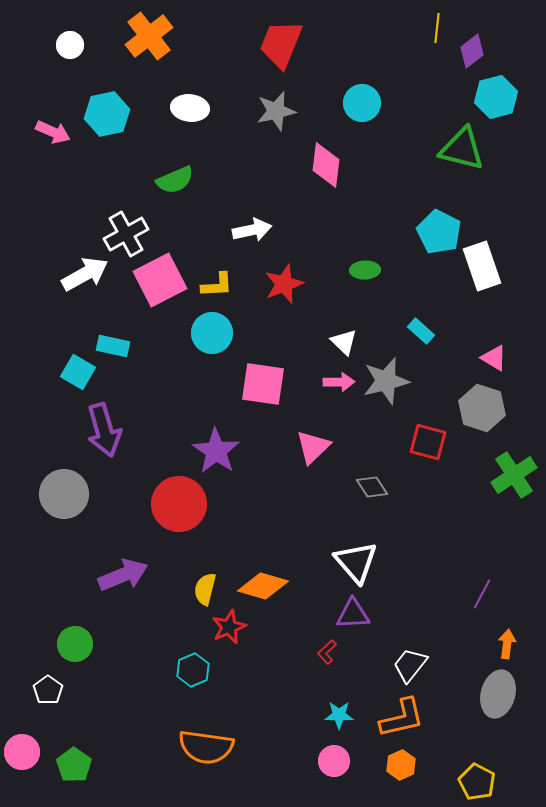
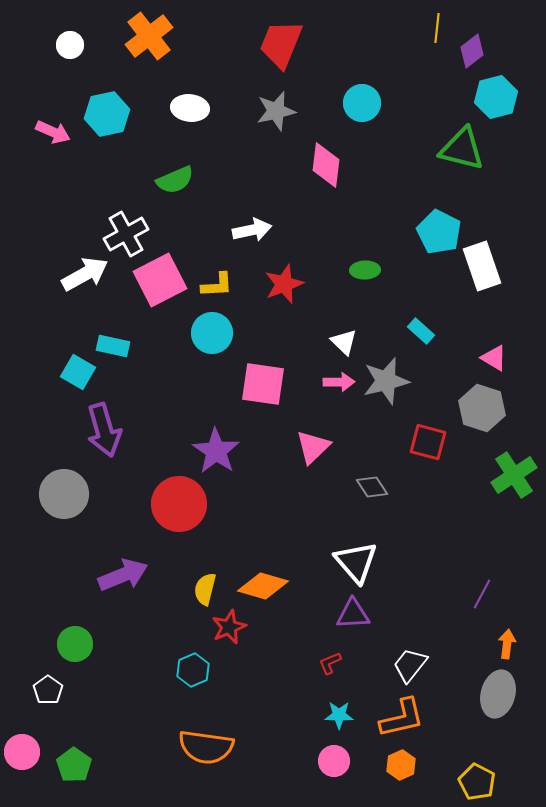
red L-shape at (327, 652): moved 3 px right, 11 px down; rotated 20 degrees clockwise
